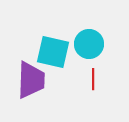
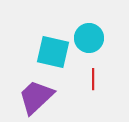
cyan circle: moved 6 px up
purple trapezoid: moved 5 px right, 17 px down; rotated 135 degrees counterclockwise
